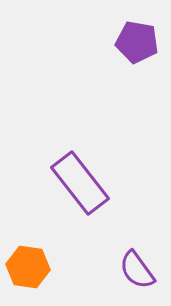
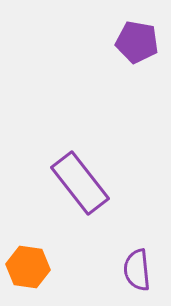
purple semicircle: rotated 30 degrees clockwise
